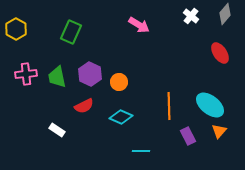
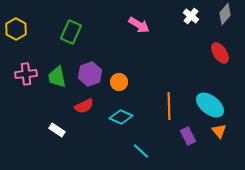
purple hexagon: rotated 15 degrees clockwise
orange triangle: rotated 21 degrees counterclockwise
cyan line: rotated 42 degrees clockwise
